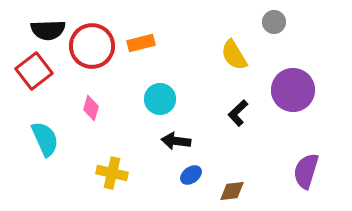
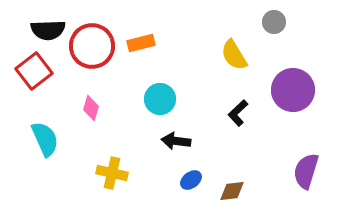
blue ellipse: moved 5 px down
